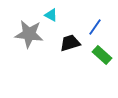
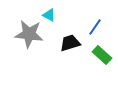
cyan triangle: moved 2 px left
